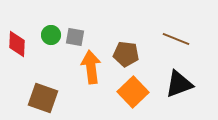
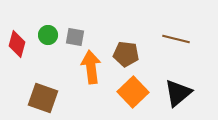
green circle: moved 3 px left
brown line: rotated 8 degrees counterclockwise
red diamond: rotated 12 degrees clockwise
black triangle: moved 1 px left, 9 px down; rotated 20 degrees counterclockwise
